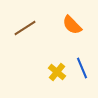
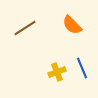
yellow cross: rotated 30 degrees clockwise
